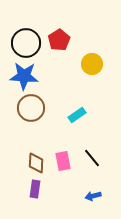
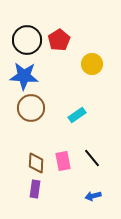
black circle: moved 1 px right, 3 px up
